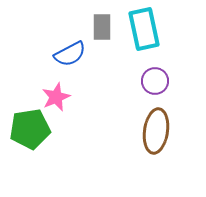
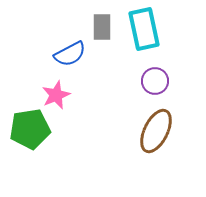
pink star: moved 2 px up
brown ellipse: rotated 18 degrees clockwise
